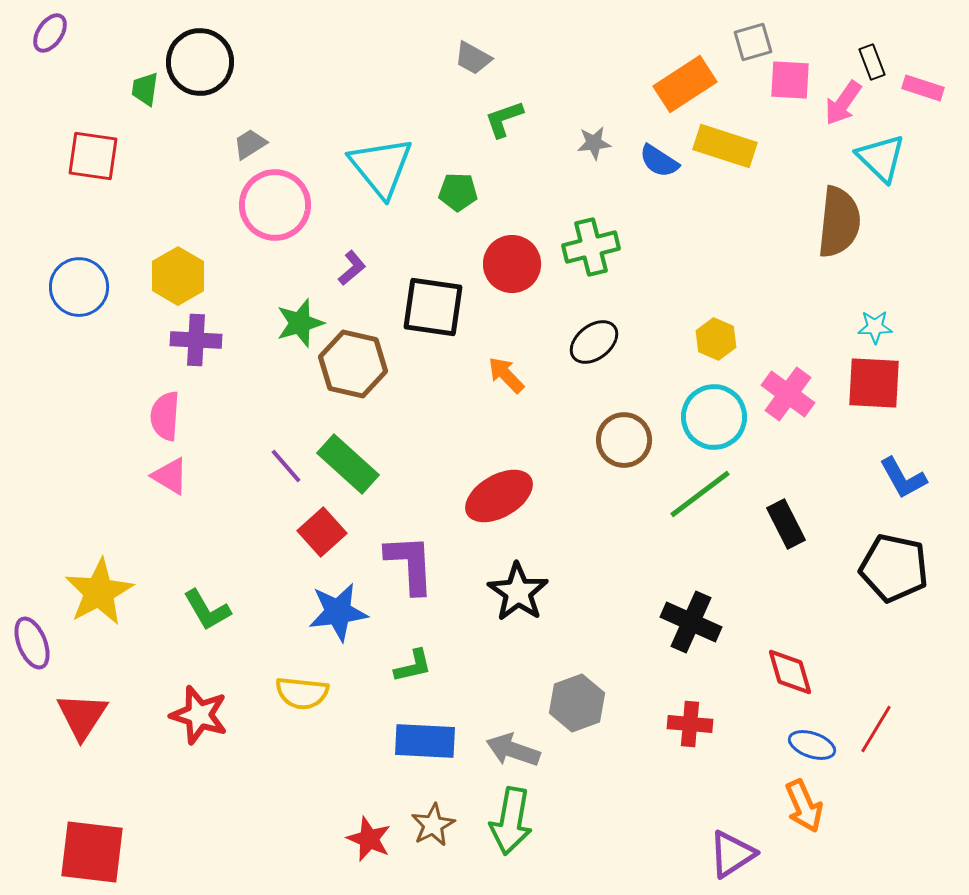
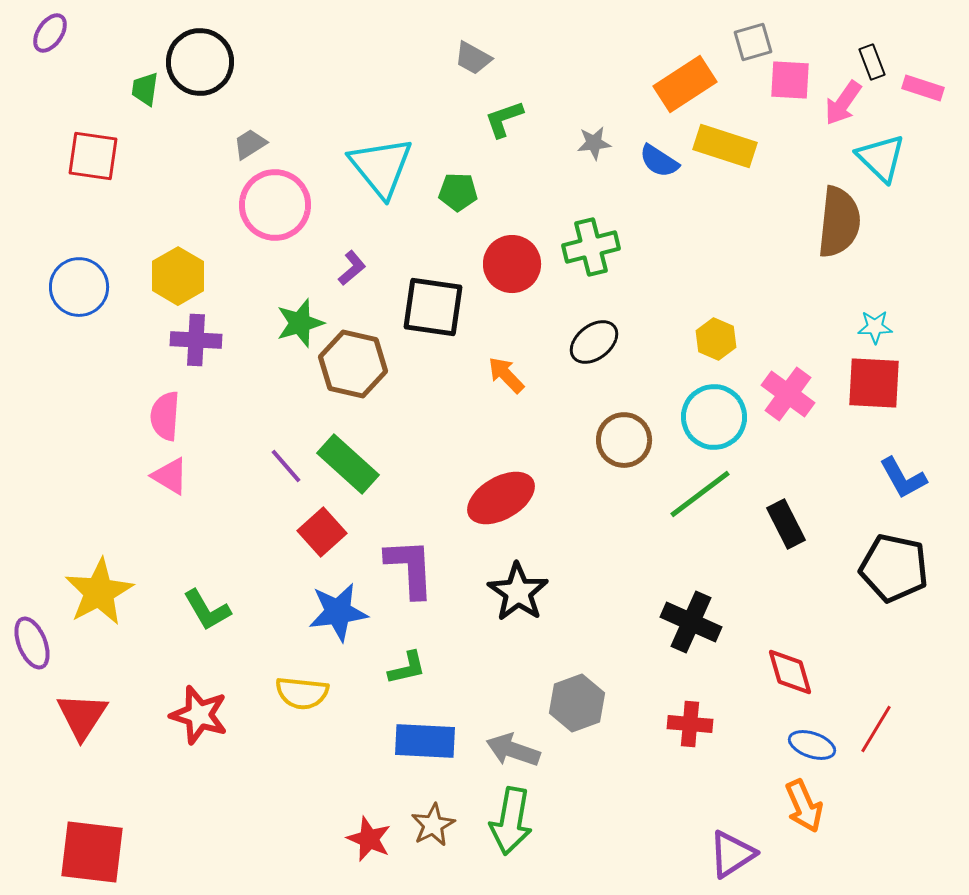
red ellipse at (499, 496): moved 2 px right, 2 px down
purple L-shape at (410, 564): moved 4 px down
green L-shape at (413, 666): moved 6 px left, 2 px down
